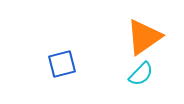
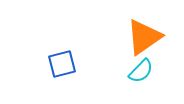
cyan semicircle: moved 3 px up
